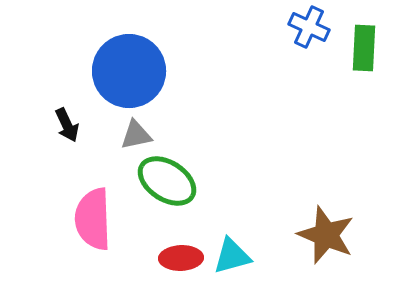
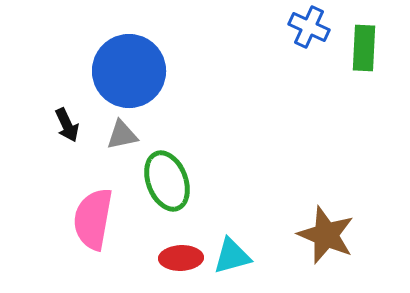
gray triangle: moved 14 px left
green ellipse: rotated 36 degrees clockwise
pink semicircle: rotated 12 degrees clockwise
